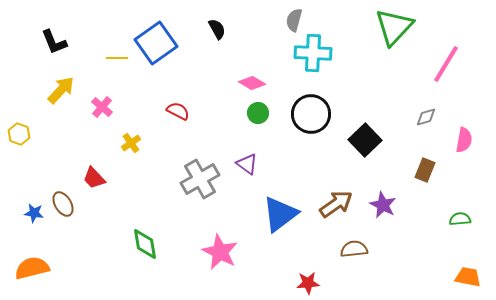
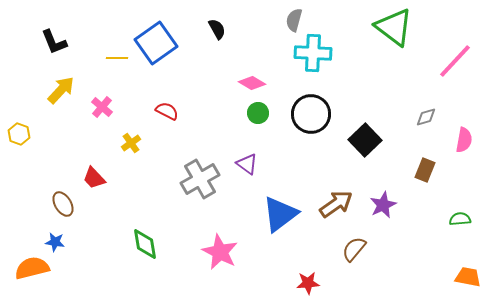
green triangle: rotated 36 degrees counterclockwise
pink line: moved 9 px right, 3 px up; rotated 12 degrees clockwise
red semicircle: moved 11 px left
purple star: rotated 20 degrees clockwise
blue star: moved 21 px right, 29 px down
brown semicircle: rotated 44 degrees counterclockwise
